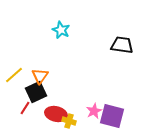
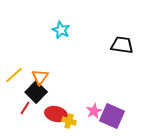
orange triangle: moved 1 px down
black square: rotated 20 degrees counterclockwise
purple square: rotated 10 degrees clockwise
